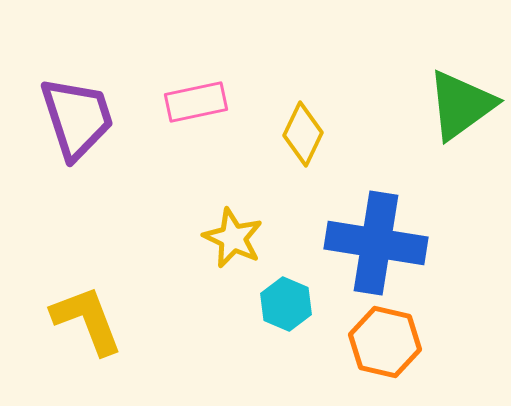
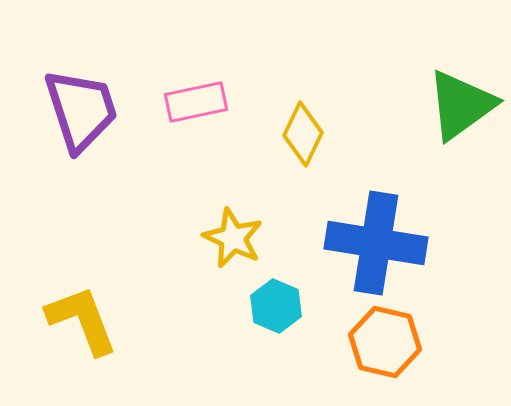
purple trapezoid: moved 4 px right, 8 px up
cyan hexagon: moved 10 px left, 2 px down
yellow L-shape: moved 5 px left
